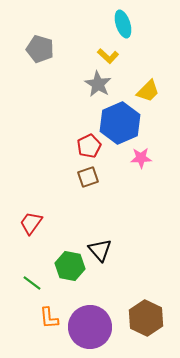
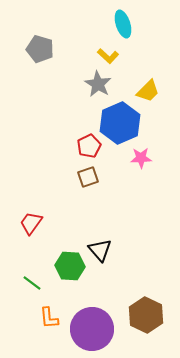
green hexagon: rotated 8 degrees counterclockwise
brown hexagon: moved 3 px up
purple circle: moved 2 px right, 2 px down
